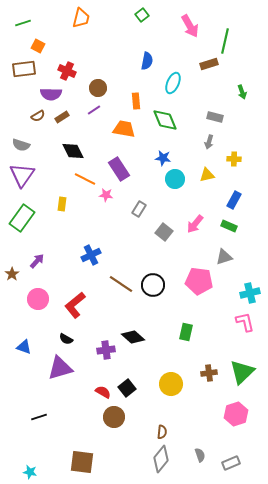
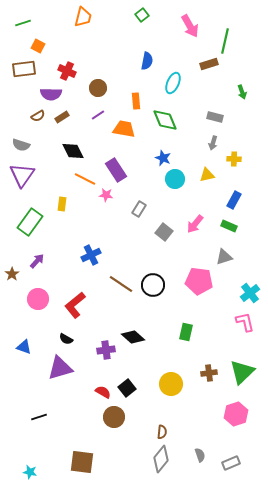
orange trapezoid at (81, 18): moved 2 px right, 1 px up
purple line at (94, 110): moved 4 px right, 5 px down
gray arrow at (209, 142): moved 4 px right, 1 px down
blue star at (163, 158): rotated 14 degrees clockwise
purple rectangle at (119, 169): moved 3 px left, 1 px down
green rectangle at (22, 218): moved 8 px right, 4 px down
cyan cross at (250, 293): rotated 24 degrees counterclockwise
